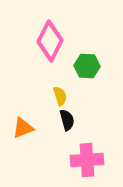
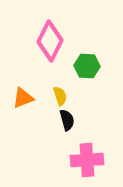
orange triangle: moved 30 px up
